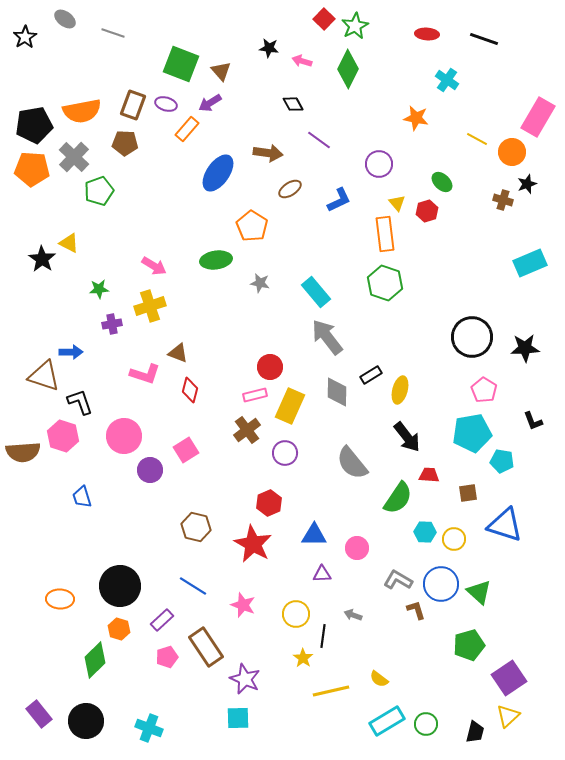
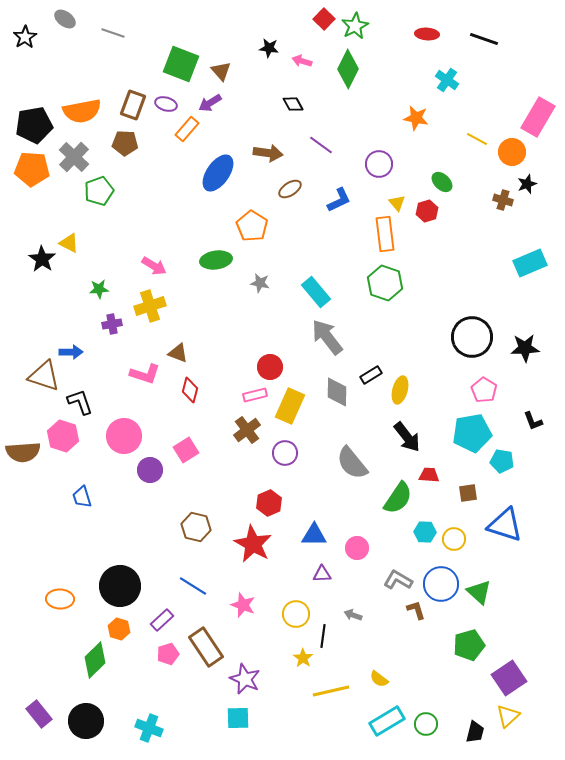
purple line at (319, 140): moved 2 px right, 5 px down
pink pentagon at (167, 657): moved 1 px right, 3 px up
